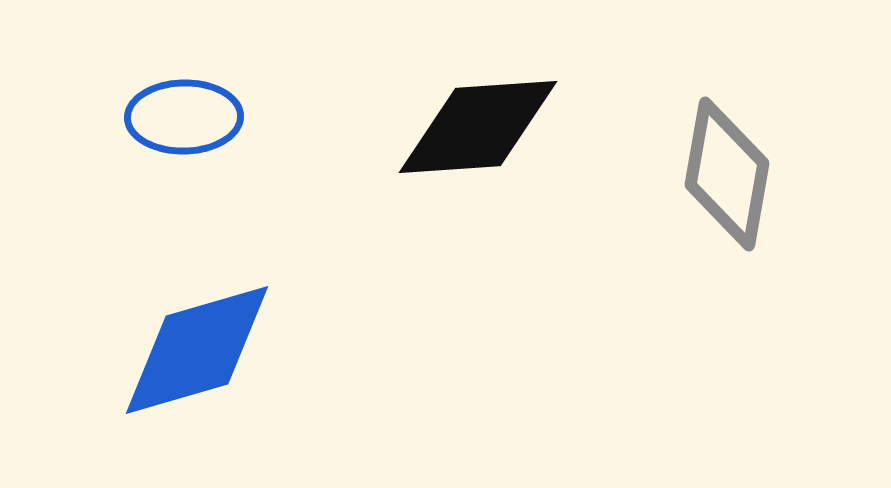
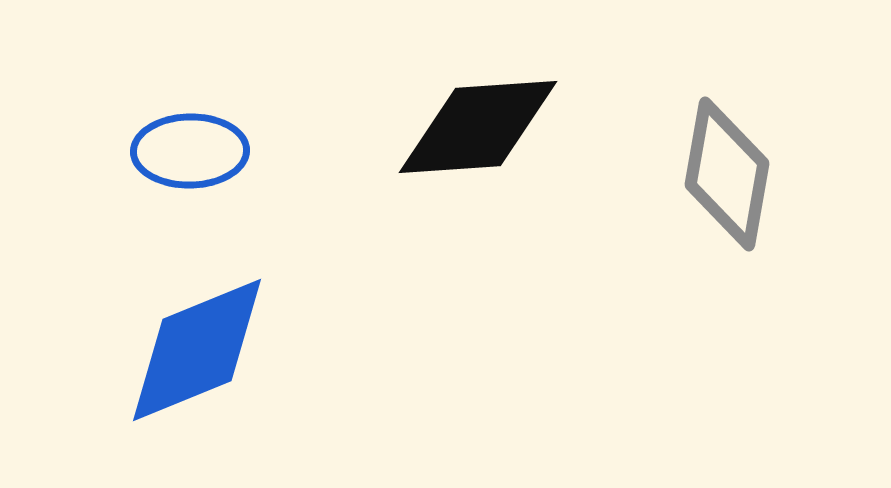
blue ellipse: moved 6 px right, 34 px down
blue diamond: rotated 6 degrees counterclockwise
